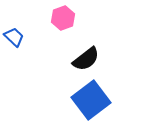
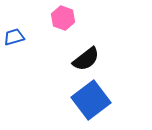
pink hexagon: rotated 20 degrees counterclockwise
blue trapezoid: rotated 60 degrees counterclockwise
